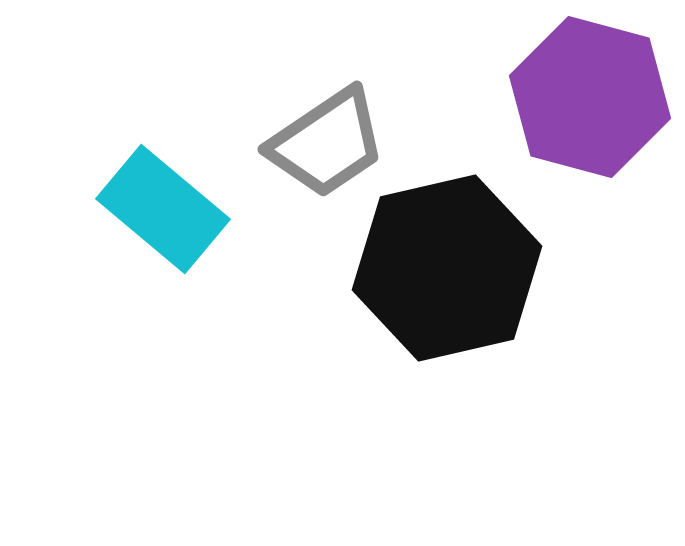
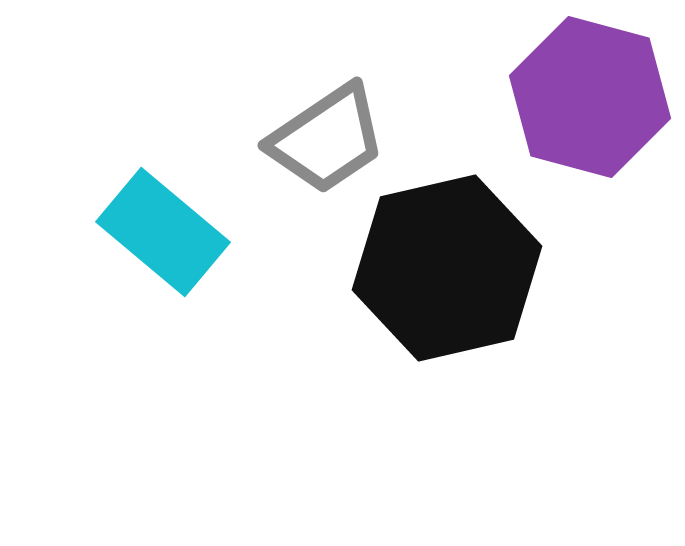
gray trapezoid: moved 4 px up
cyan rectangle: moved 23 px down
